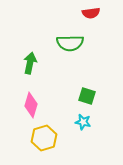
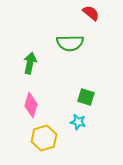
red semicircle: rotated 132 degrees counterclockwise
green square: moved 1 px left, 1 px down
cyan star: moved 5 px left
